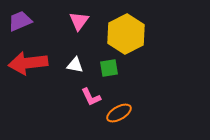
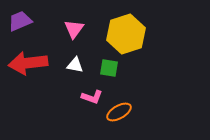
pink triangle: moved 5 px left, 8 px down
yellow hexagon: rotated 9 degrees clockwise
green square: rotated 18 degrees clockwise
pink L-shape: moved 1 px right; rotated 45 degrees counterclockwise
orange ellipse: moved 1 px up
